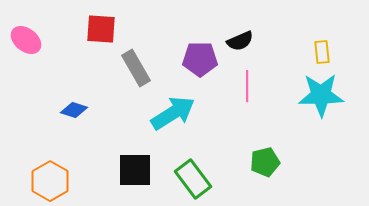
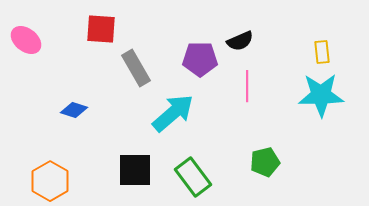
cyan arrow: rotated 9 degrees counterclockwise
green rectangle: moved 2 px up
